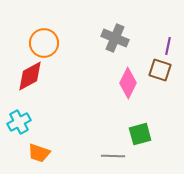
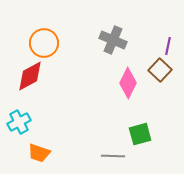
gray cross: moved 2 px left, 2 px down
brown square: rotated 25 degrees clockwise
